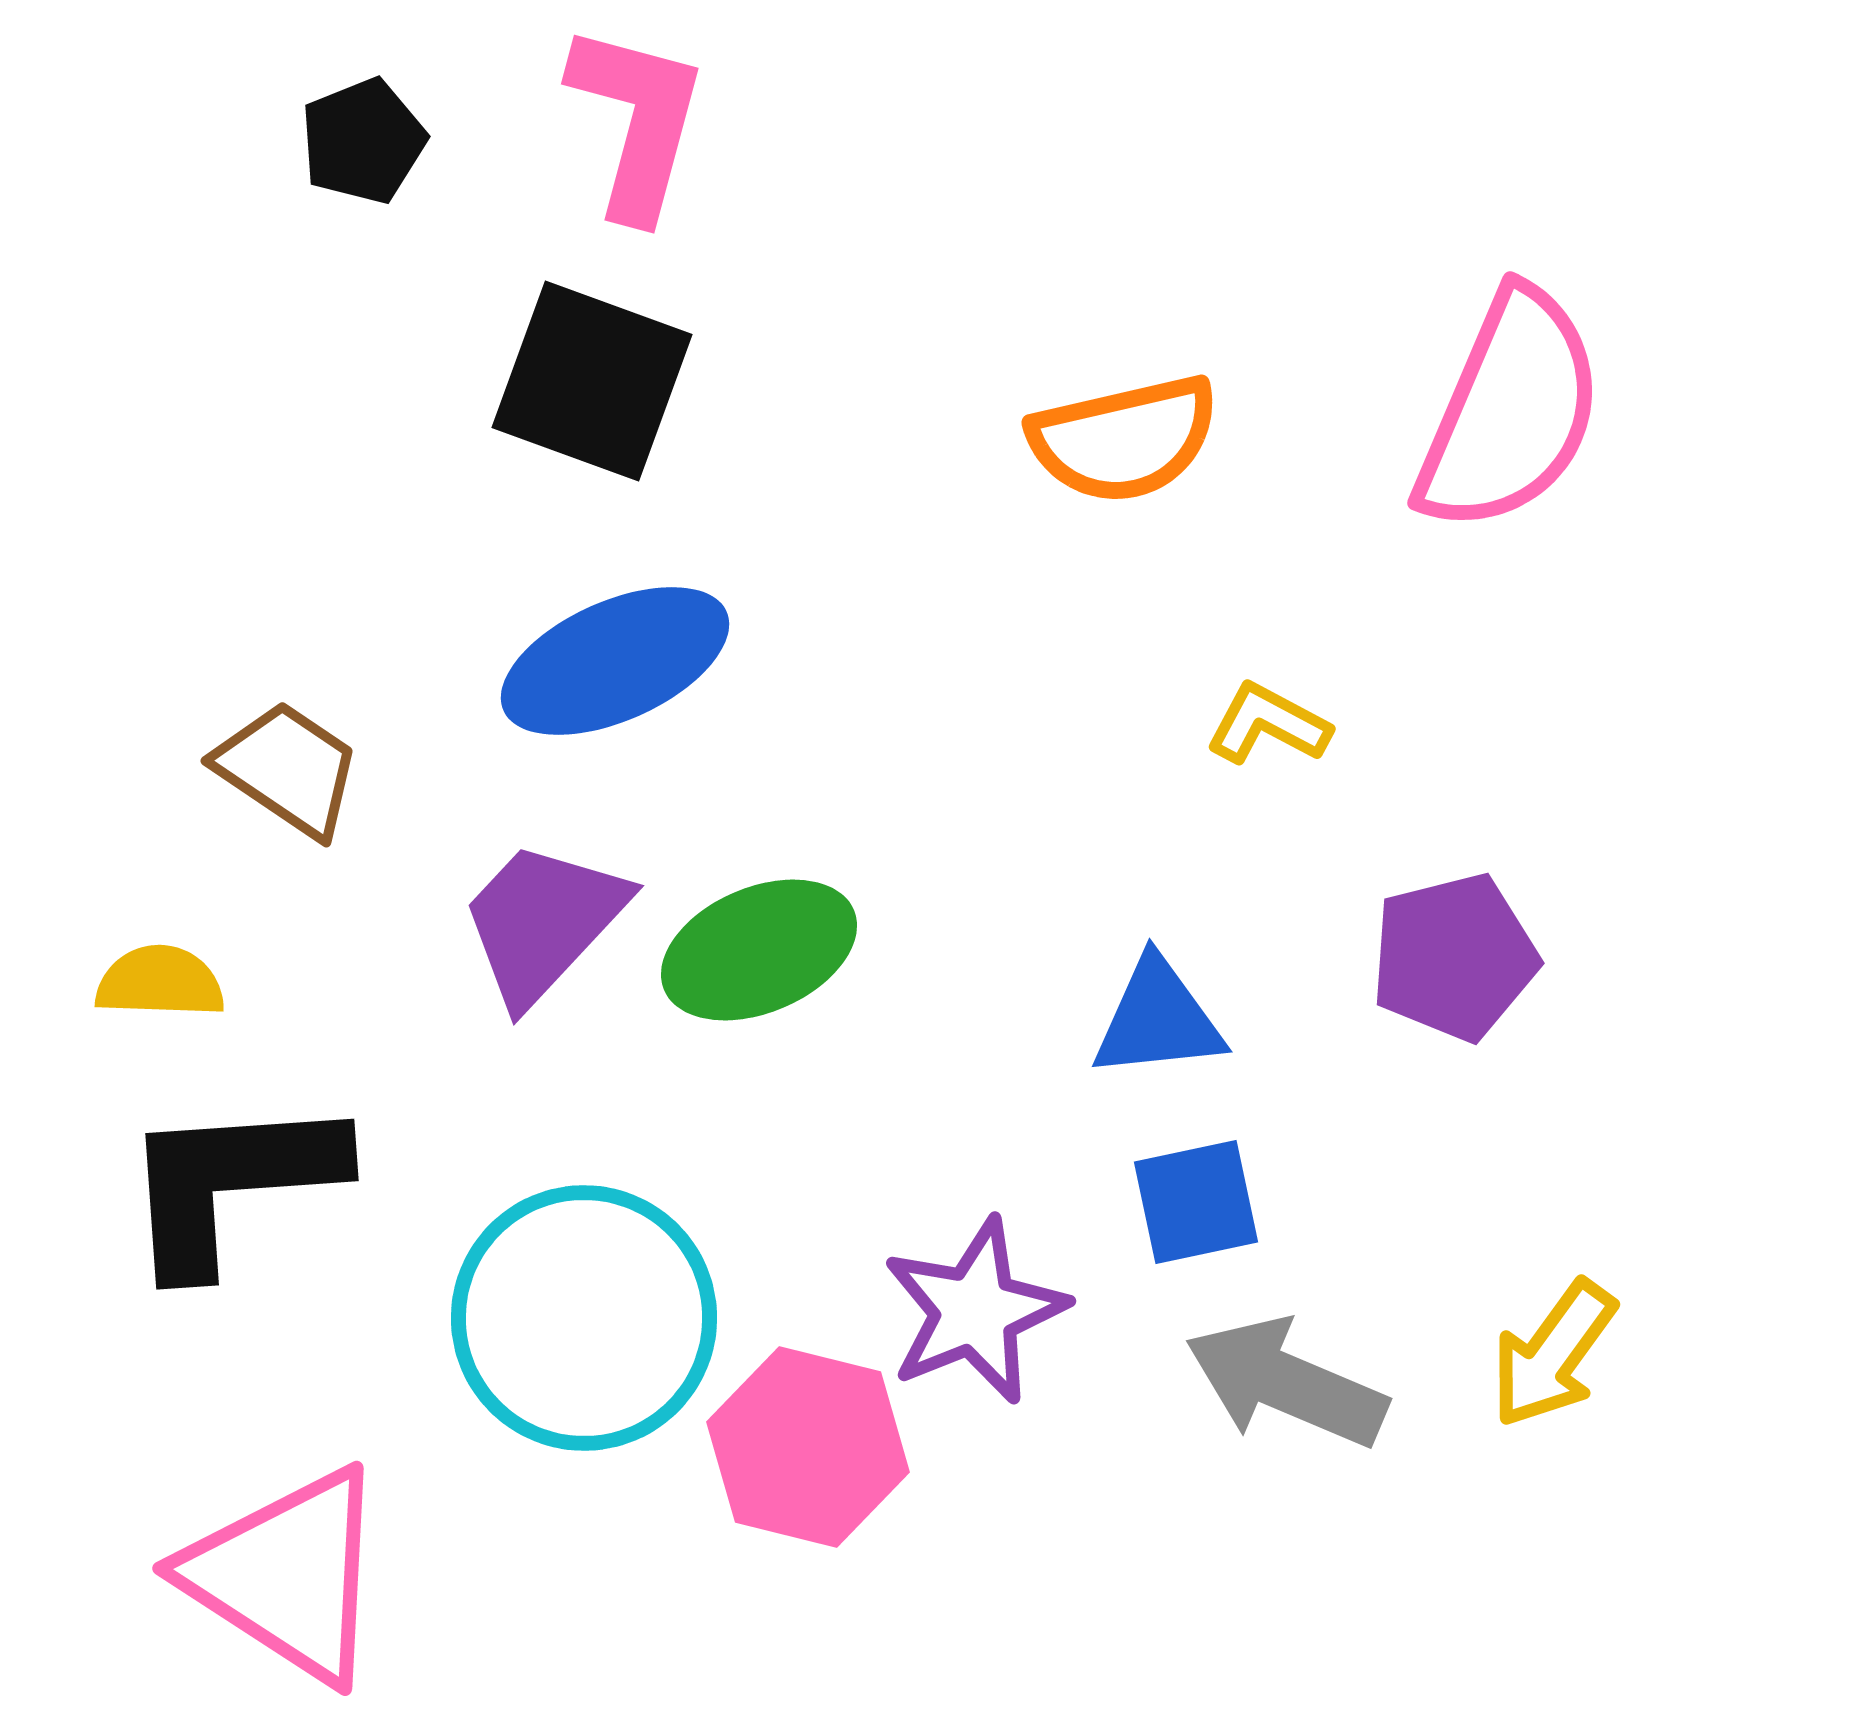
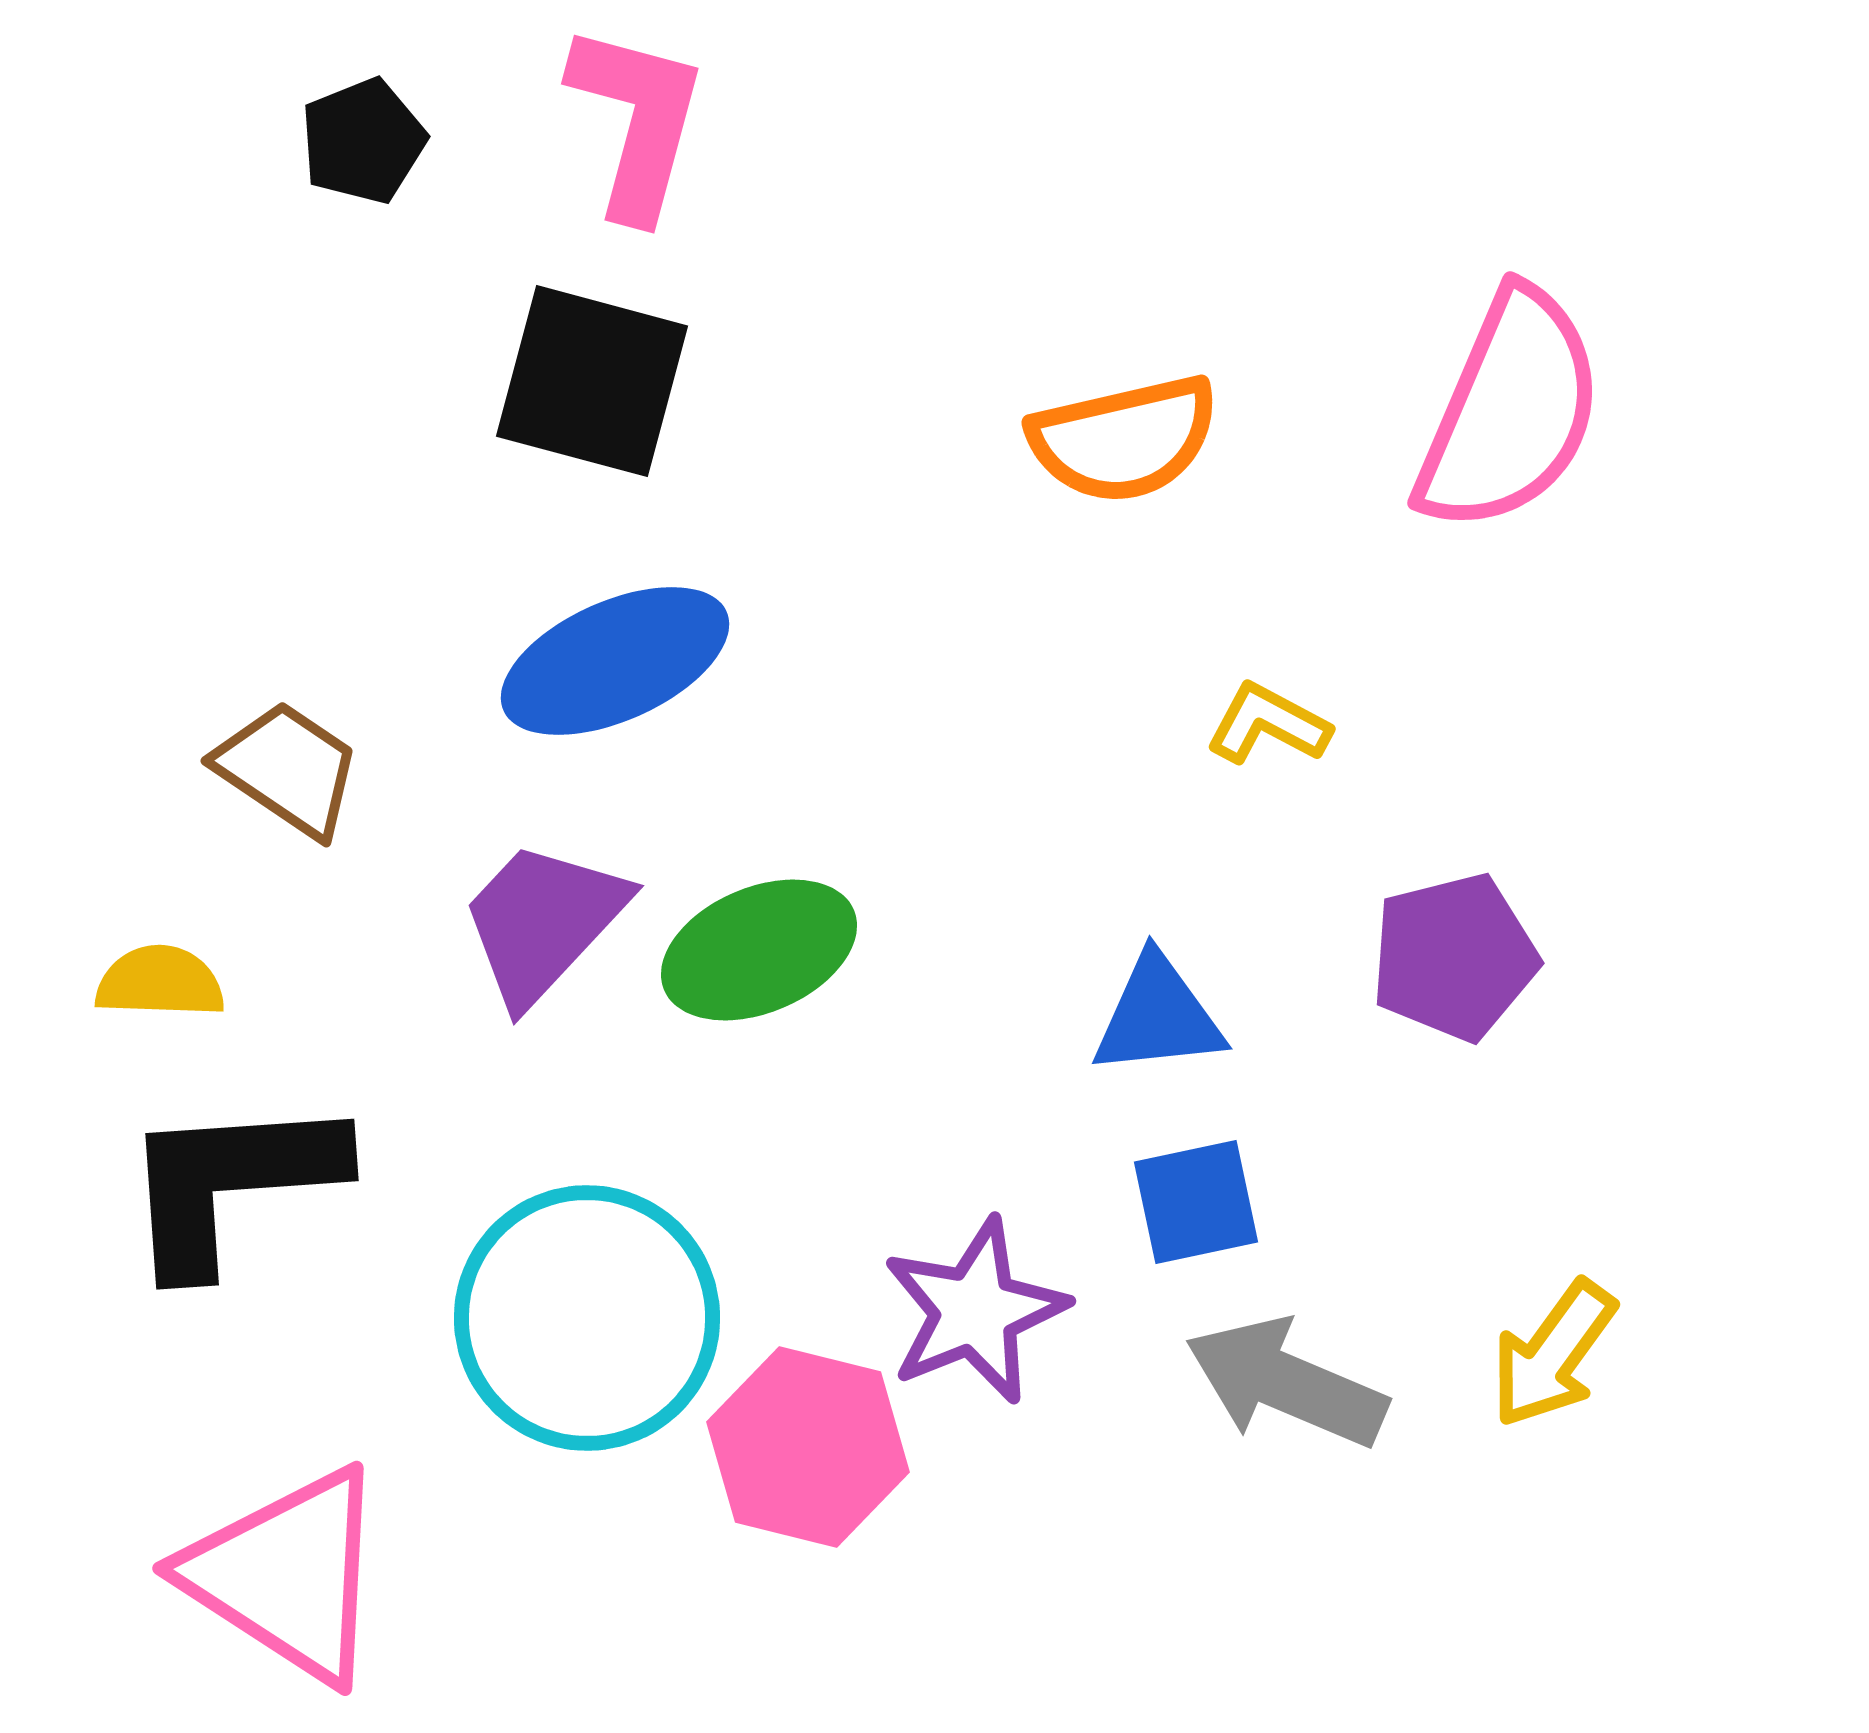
black square: rotated 5 degrees counterclockwise
blue triangle: moved 3 px up
cyan circle: moved 3 px right
